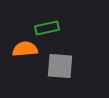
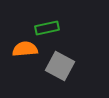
gray square: rotated 24 degrees clockwise
